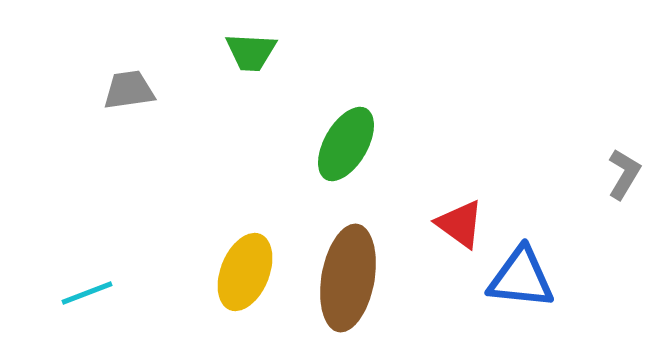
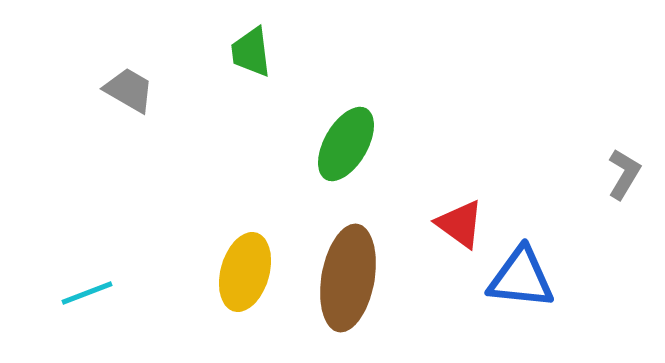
green trapezoid: rotated 80 degrees clockwise
gray trapezoid: rotated 38 degrees clockwise
yellow ellipse: rotated 6 degrees counterclockwise
